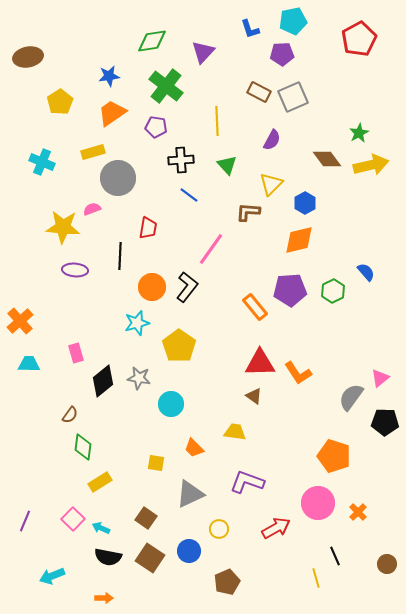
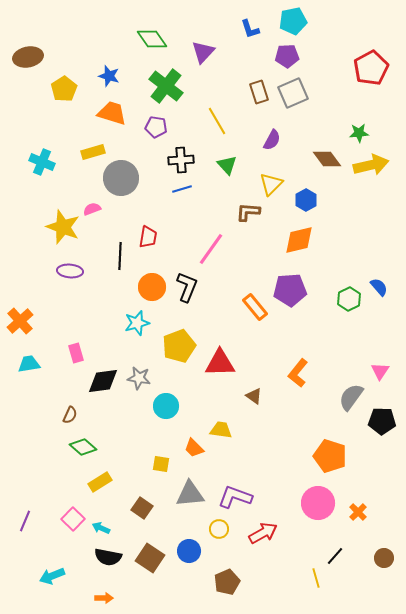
red pentagon at (359, 39): moved 12 px right, 29 px down
green diamond at (152, 41): moved 2 px up; rotated 64 degrees clockwise
purple pentagon at (282, 54): moved 5 px right, 2 px down
blue star at (109, 76): rotated 25 degrees clockwise
brown rectangle at (259, 92): rotated 45 degrees clockwise
gray square at (293, 97): moved 4 px up
yellow pentagon at (60, 102): moved 4 px right, 13 px up
orange trapezoid at (112, 113): rotated 52 degrees clockwise
yellow line at (217, 121): rotated 28 degrees counterclockwise
green star at (359, 133): rotated 24 degrees clockwise
gray circle at (118, 178): moved 3 px right
blue line at (189, 195): moved 7 px left, 6 px up; rotated 54 degrees counterclockwise
blue hexagon at (305, 203): moved 1 px right, 3 px up
yellow star at (63, 227): rotated 16 degrees clockwise
red trapezoid at (148, 228): moved 9 px down
purple ellipse at (75, 270): moved 5 px left, 1 px down
blue semicircle at (366, 272): moved 13 px right, 15 px down
black L-shape at (187, 287): rotated 16 degrees counterclockwise
green hexagon at (333, 291): moved 16 px right, 8 px down
yellow pentagon at (179, 346): rotated 16 degrees clockwise
red triangle at (260, 363): moved 40 px left
cyan trapezoid at (29, 364): rotated 10 degrees counterclockwise
orange L-shape at (298, 373): rotated 72 degrees clockwise
pink triangle at (380, 378): moved 7 px up; rotated 18 degrees counterclockwise
black diamond at (103, 381): rotated 32 degrees clockwise
cyan circle at (171, 404): moved 5 px left, 2 px down
brown semicircle at (70, 415): rotated 12 degrees counterclockwise
black pentagon at (385, 422): moved 3 px left, 1 px up
yellow trapezoid at (235, 432): moved 14 px left, 2 px up
green diamond at (83, 447): rotated 56 degrees counterclockwise
orange pentagon at (334, 456): moved 4 px left
yellow square at (156, 463): moved 5 px right, 1 px down
purple L-shape at (247, 482): moved 12 px left, 15 px down
gray triangle at (190, 494): rotated 20 degrees clockwise
brown square at (146, 518): moved 4 px left, 10 px up
red arrow at (276, 528): moved 13 px left, 5 px down
black line at (335, 556): rotated 66 degrees clockwise
brown circle at (387, 564): moved 3 px left, 6 px up
